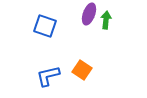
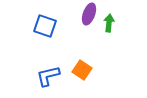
green arrow: moved 3 px right, 3 px down
